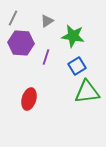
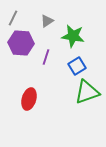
green triangle: rotated 12 degrees counterclockwise
